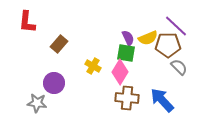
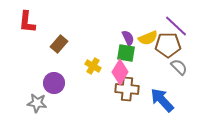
brown cross: moved 9 px up
